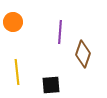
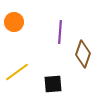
orange circle: moved 1 px right
yellow line: rotated 60 degrees clockwise
black square: moved 2 px right, 1 px up
